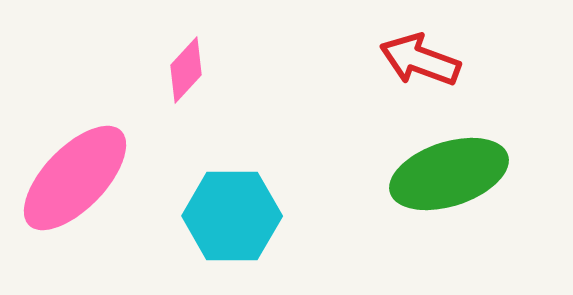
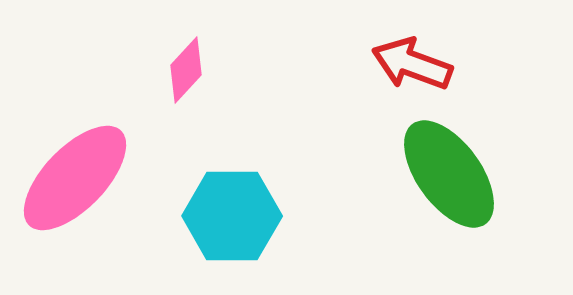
red arrow: moved 8 px left, 4 px down
green ellipse: rotated 72 degrees clockwise
